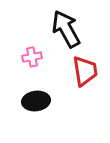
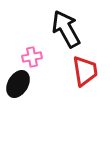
black ellipse: moved 18 px left, 17 px up; rotated 52 degrees counterclockwise
